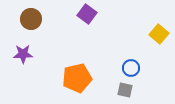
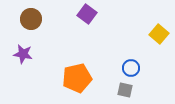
purple star: rotated 12 degrees clockwise
